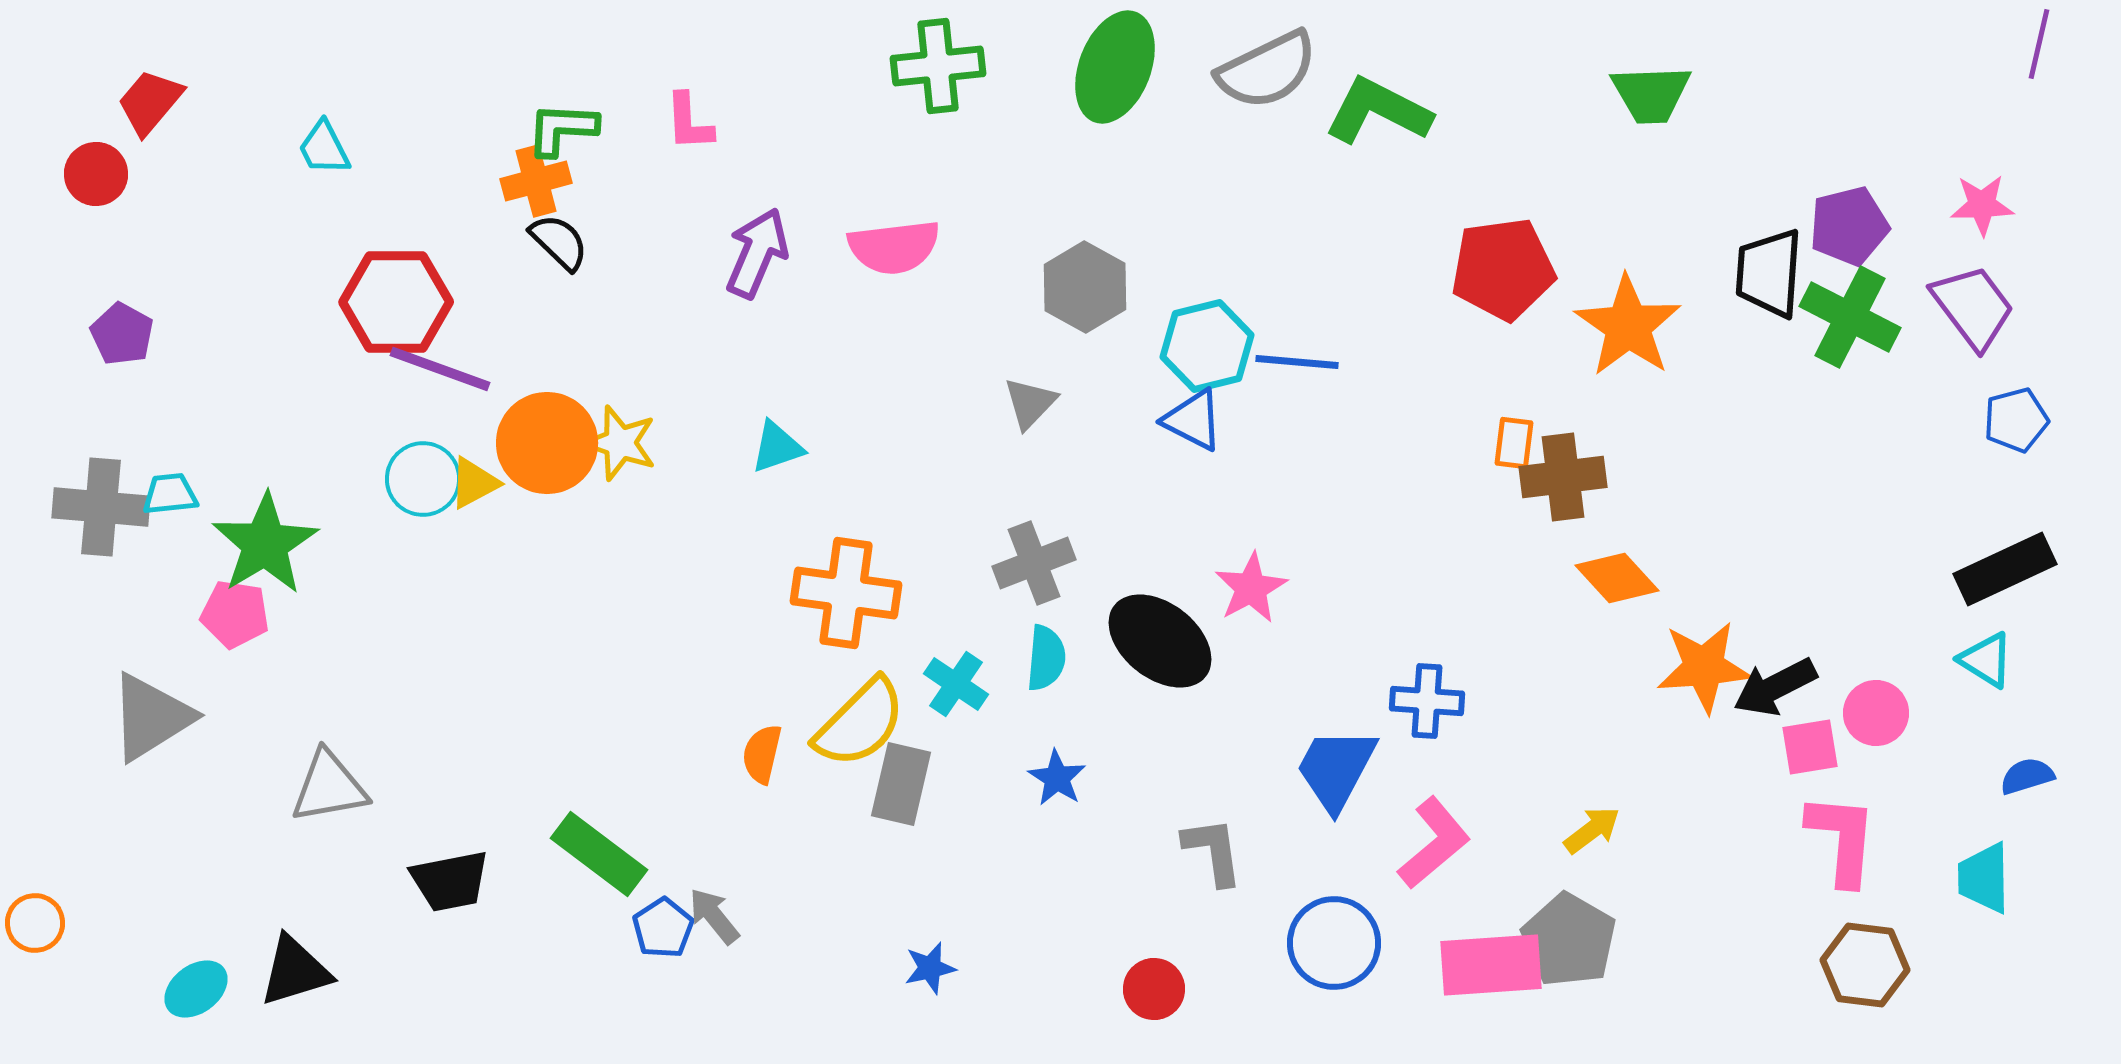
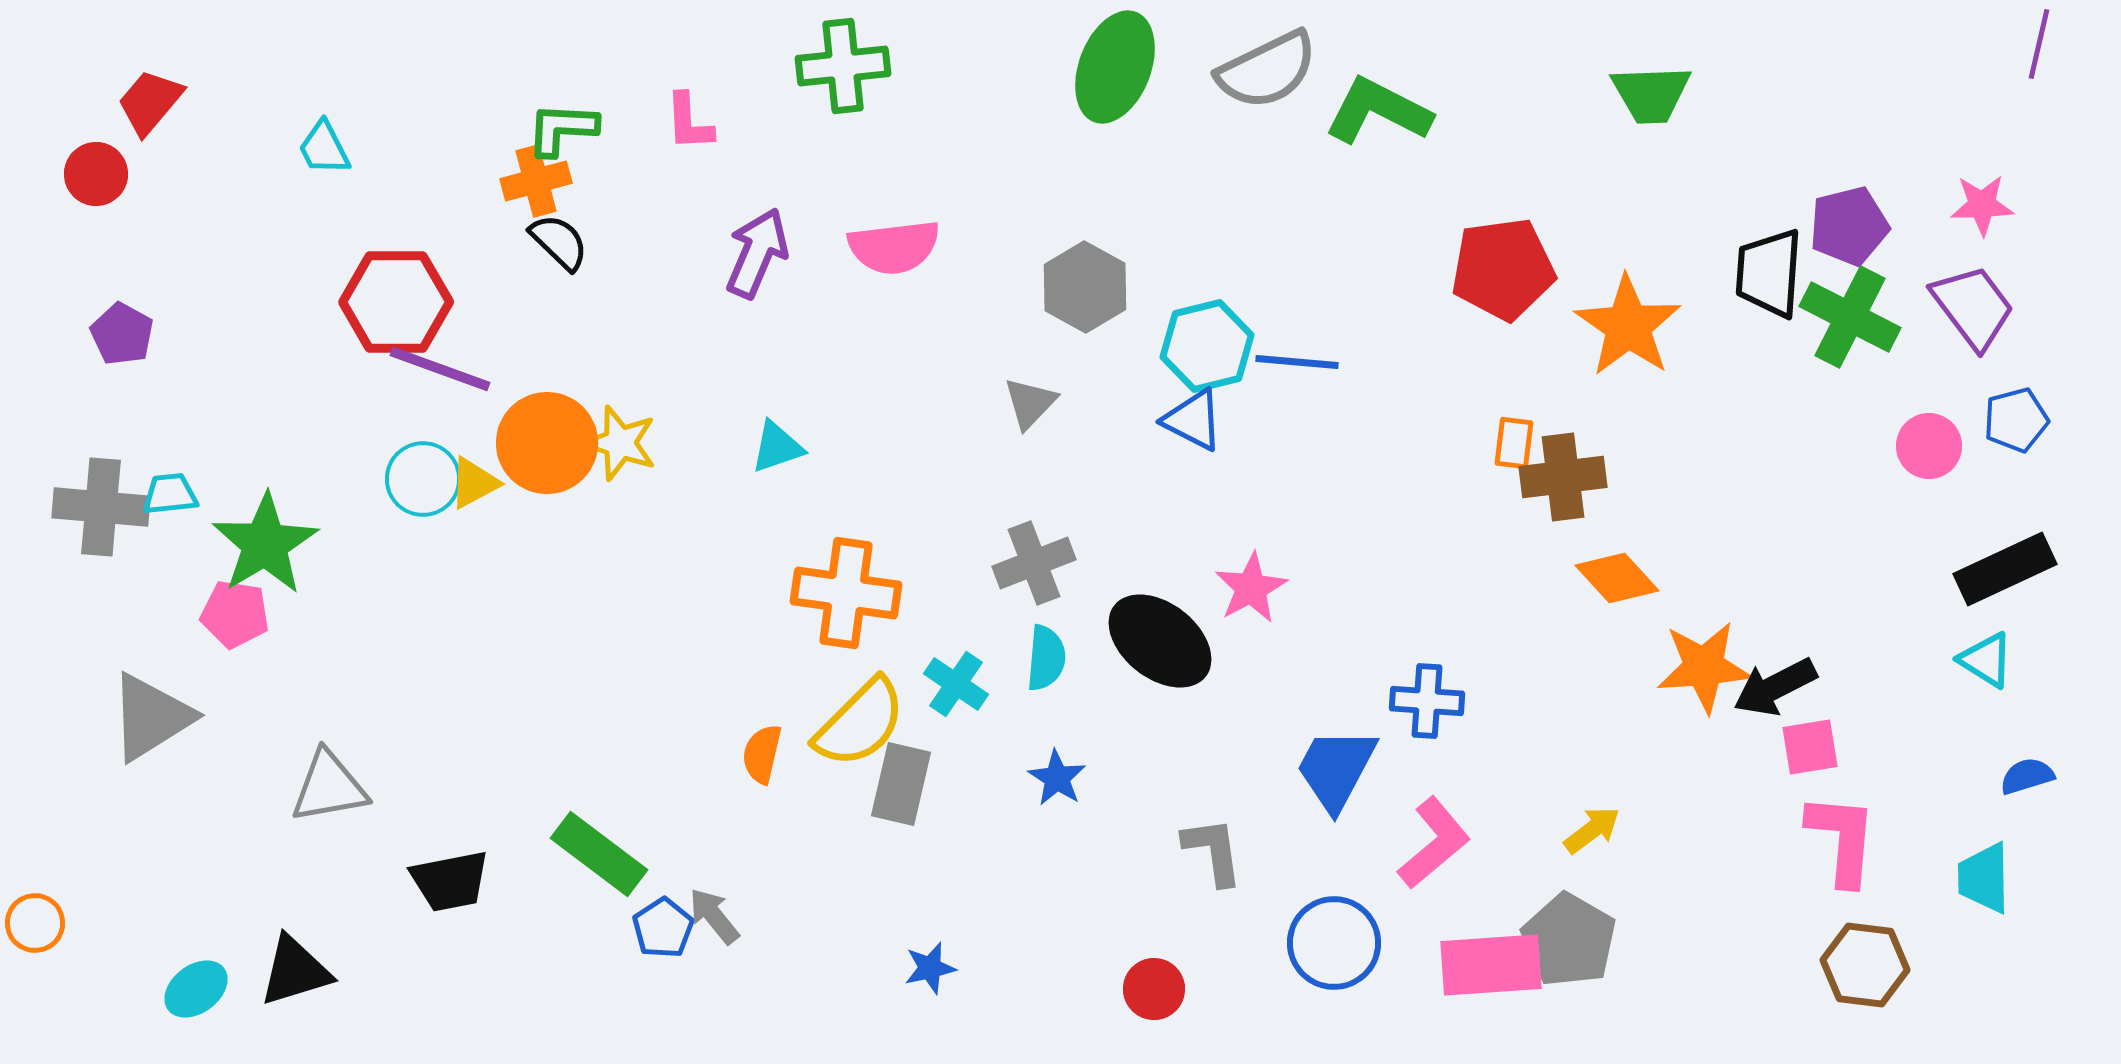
green cross at (938, 66): moved 95 px left
pink circle at (1876, 713): moved 53 px right, 267 px up
